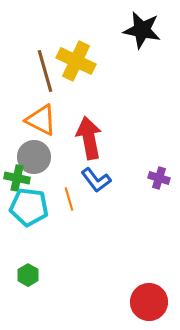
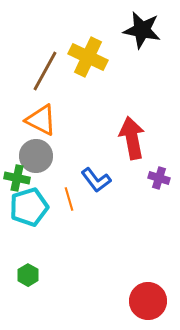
yellow cross: moved 12 px right, 4 px up
brown line: rotated 45 degrees clockwise
red arrow: moved 43 px right
gray circle: moved 2 px right, 1 px up
cyan pentagon: rotated 24 degrees counterclockwise
red circle: moved 1 px left, 1 px up
